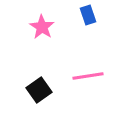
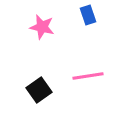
pink star: rotated 20 degrees counterclockwise
